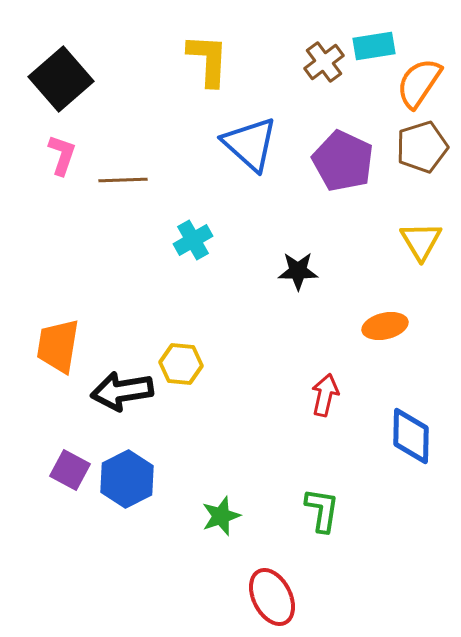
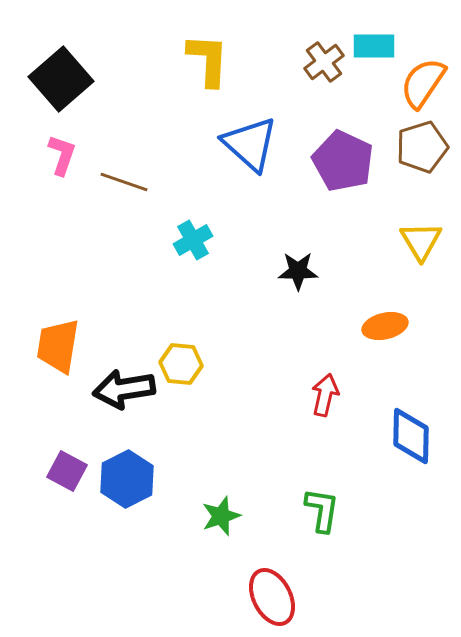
cyan rectangle: rotated 9 degrees clockwise
orange semicircle: moved 4 px right
brown line: moved 1 px right, 2 px down; rotated 21 degrees clockwise
black arrow: moved 2 px right, 2 px up
purple square: moved 3 px left, 1 px down
